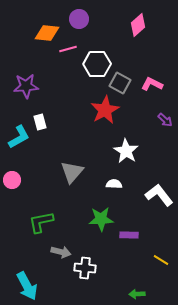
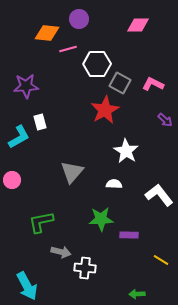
pink diamond: rotated 40 degrees clockwise
pink L-shape: moved 1 px right
